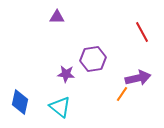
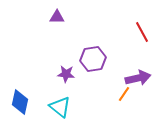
orange line: moved 2 px right
